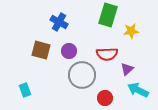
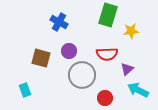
brown square: moved 8 px down
